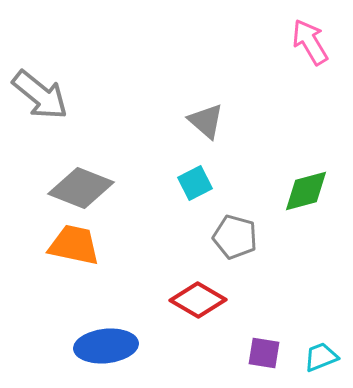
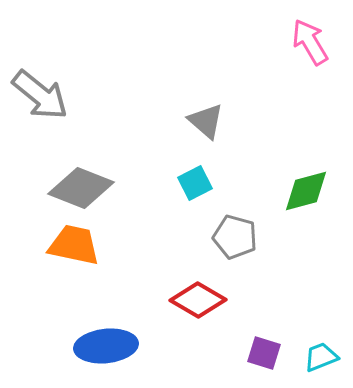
purple square: rotated 8 degrees clockwise
